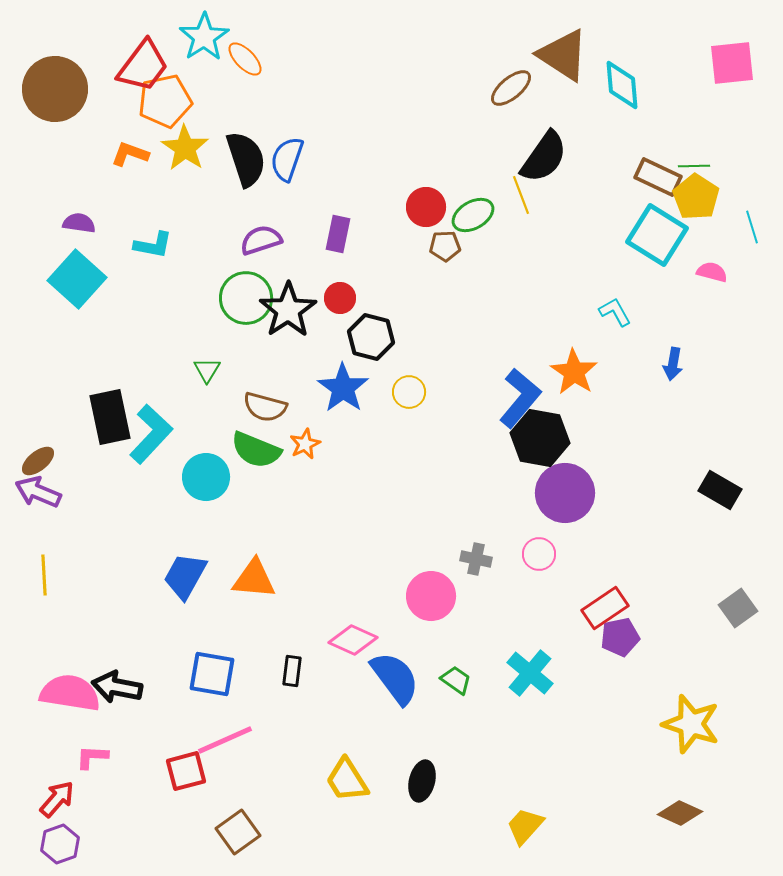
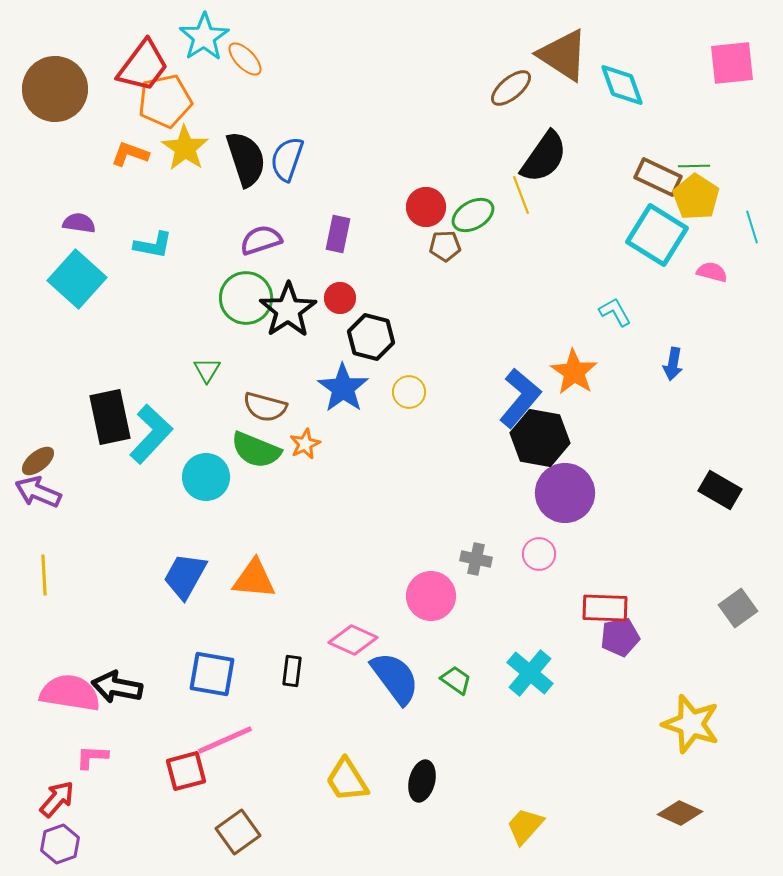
cyan diamond at (622, 85): rotated 15 degrees counterclockwise
red rectangle at (605, 608): rotated 36 degrees clockwise
